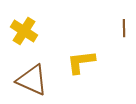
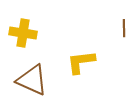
yellow cross: moved 1 px left, 2 px down; rotated 24 degrees counterclockwise
